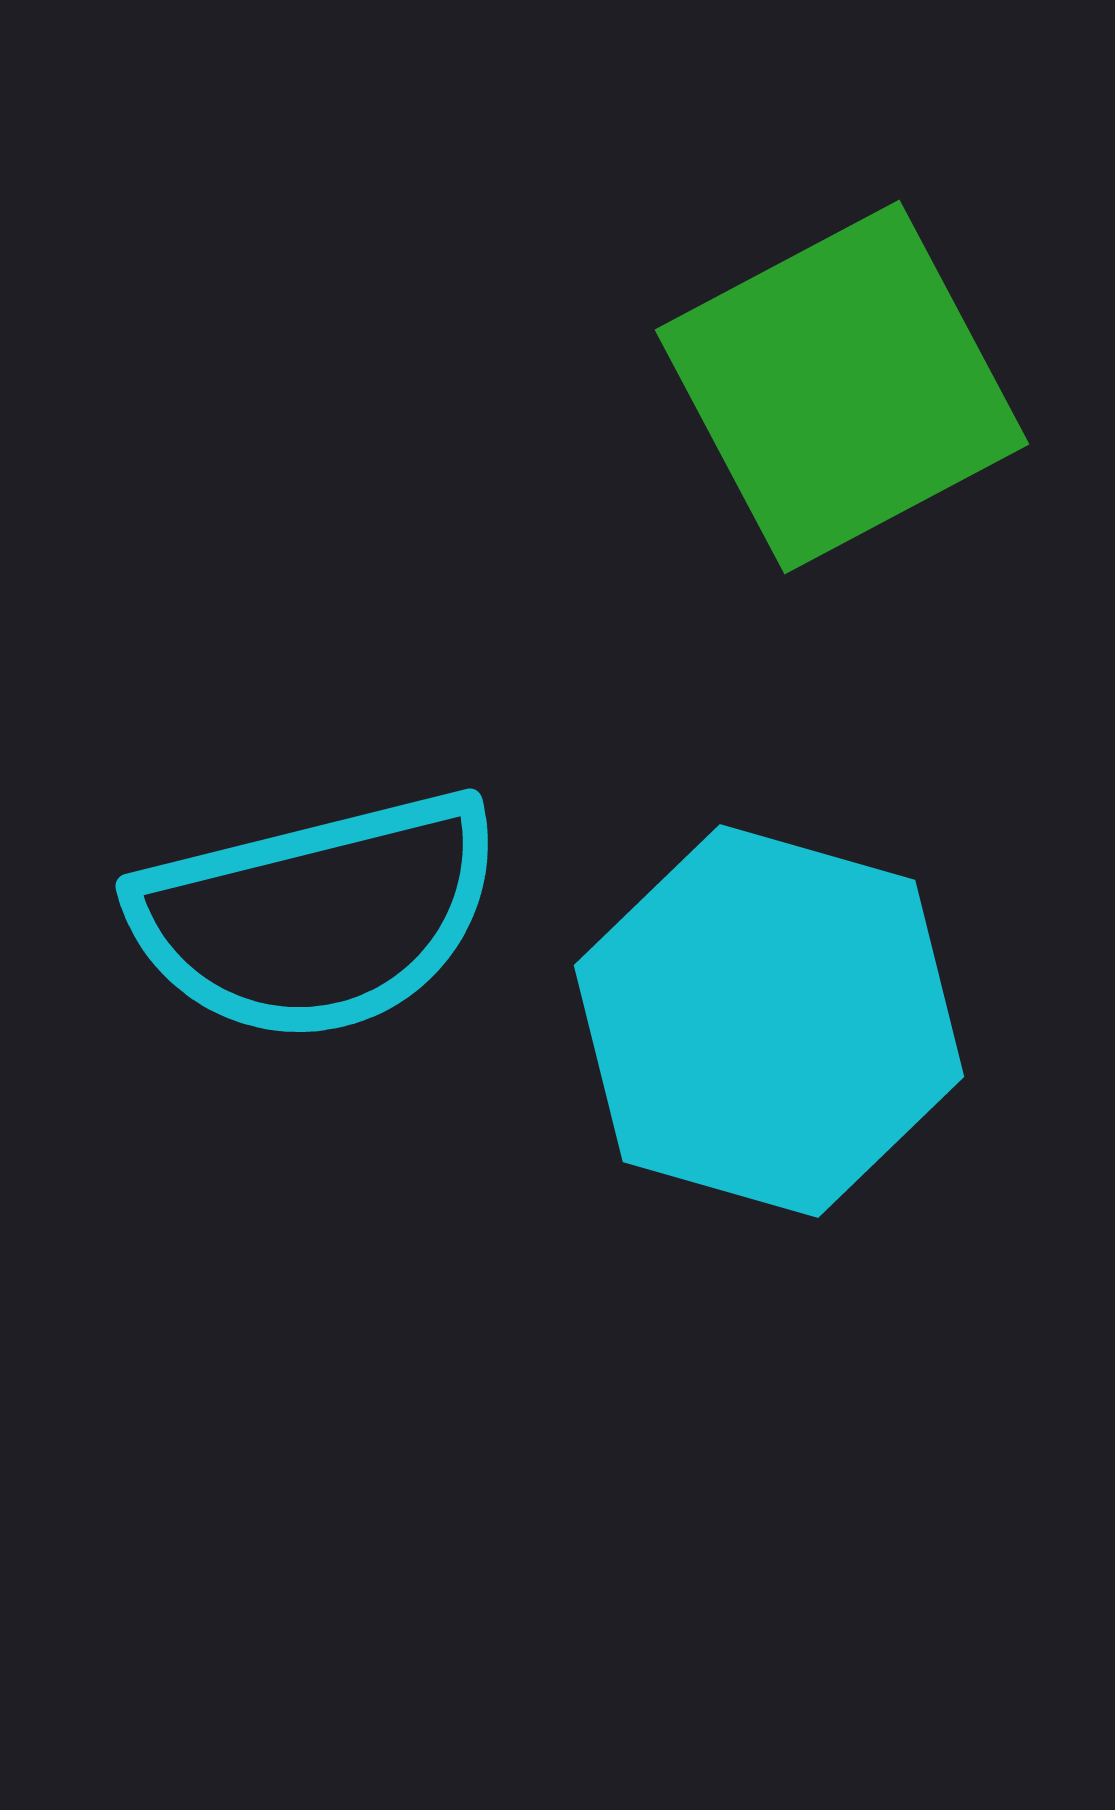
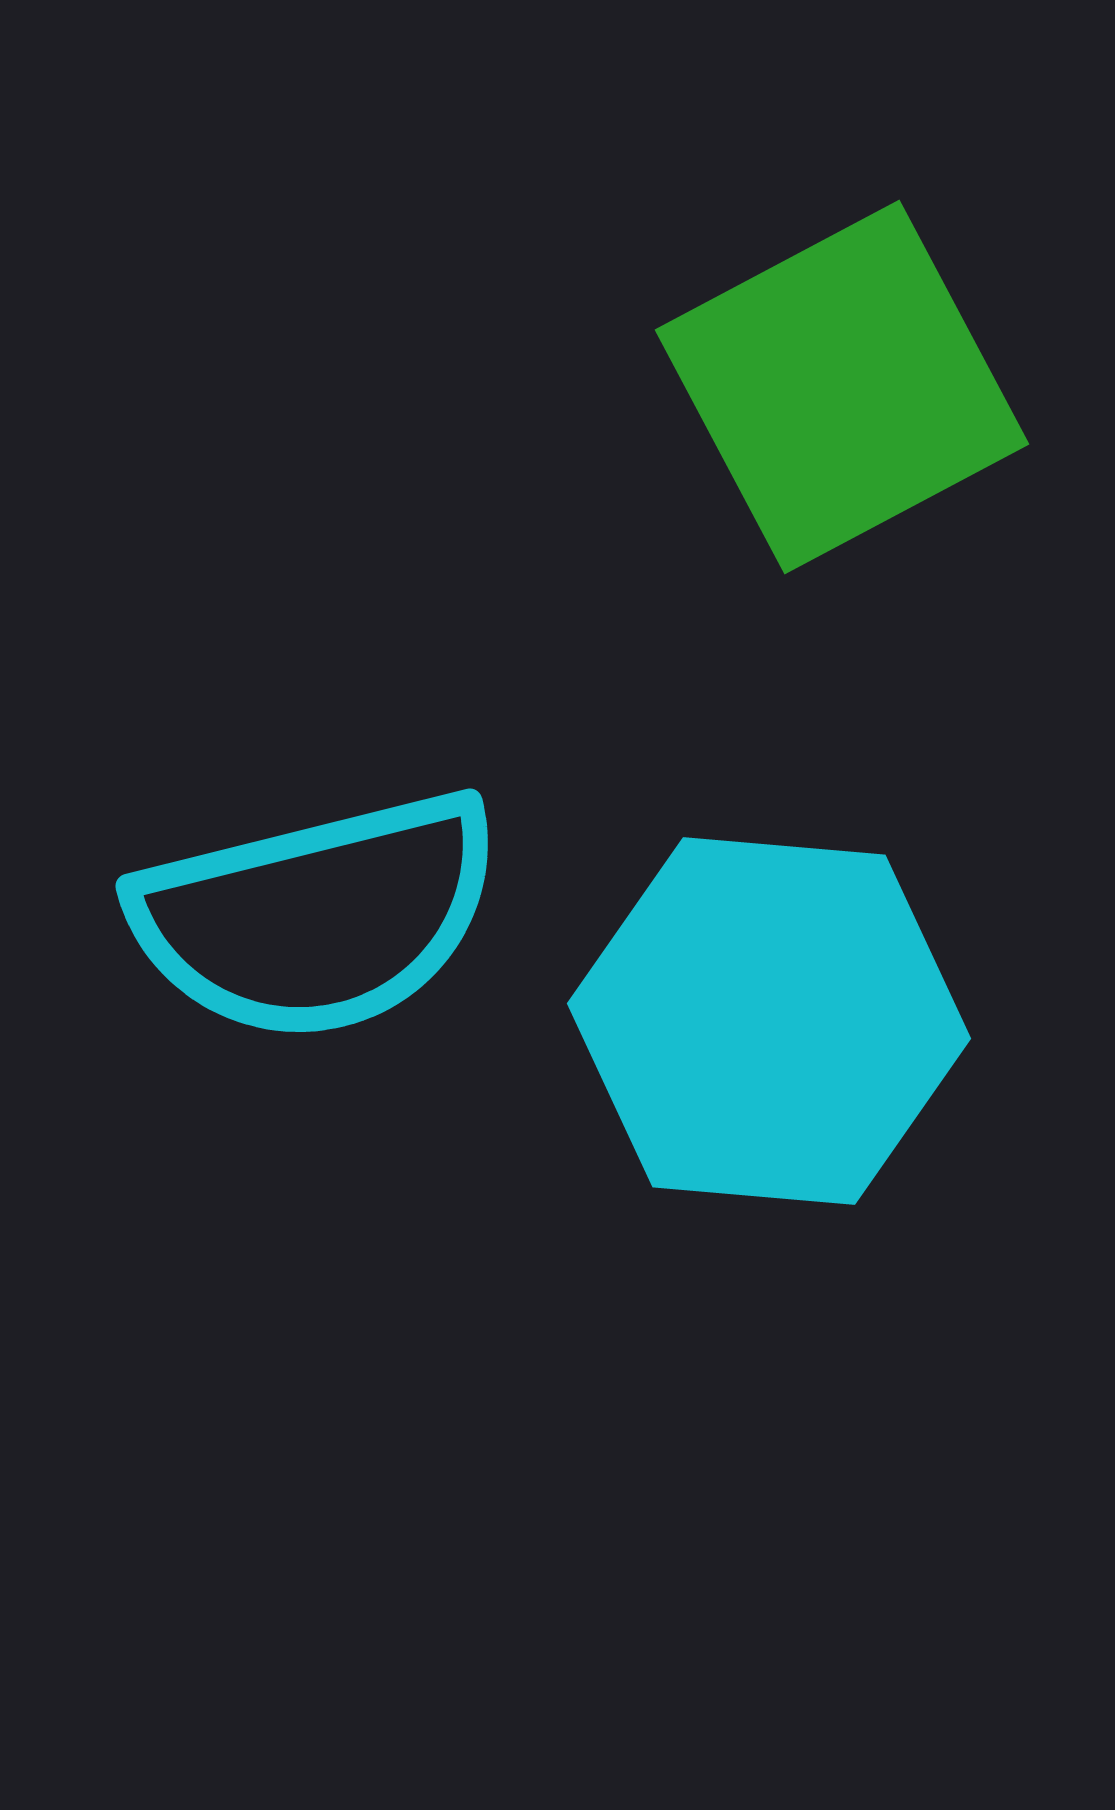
cyan hexagon: rotated 11 degrees counterclockwise
